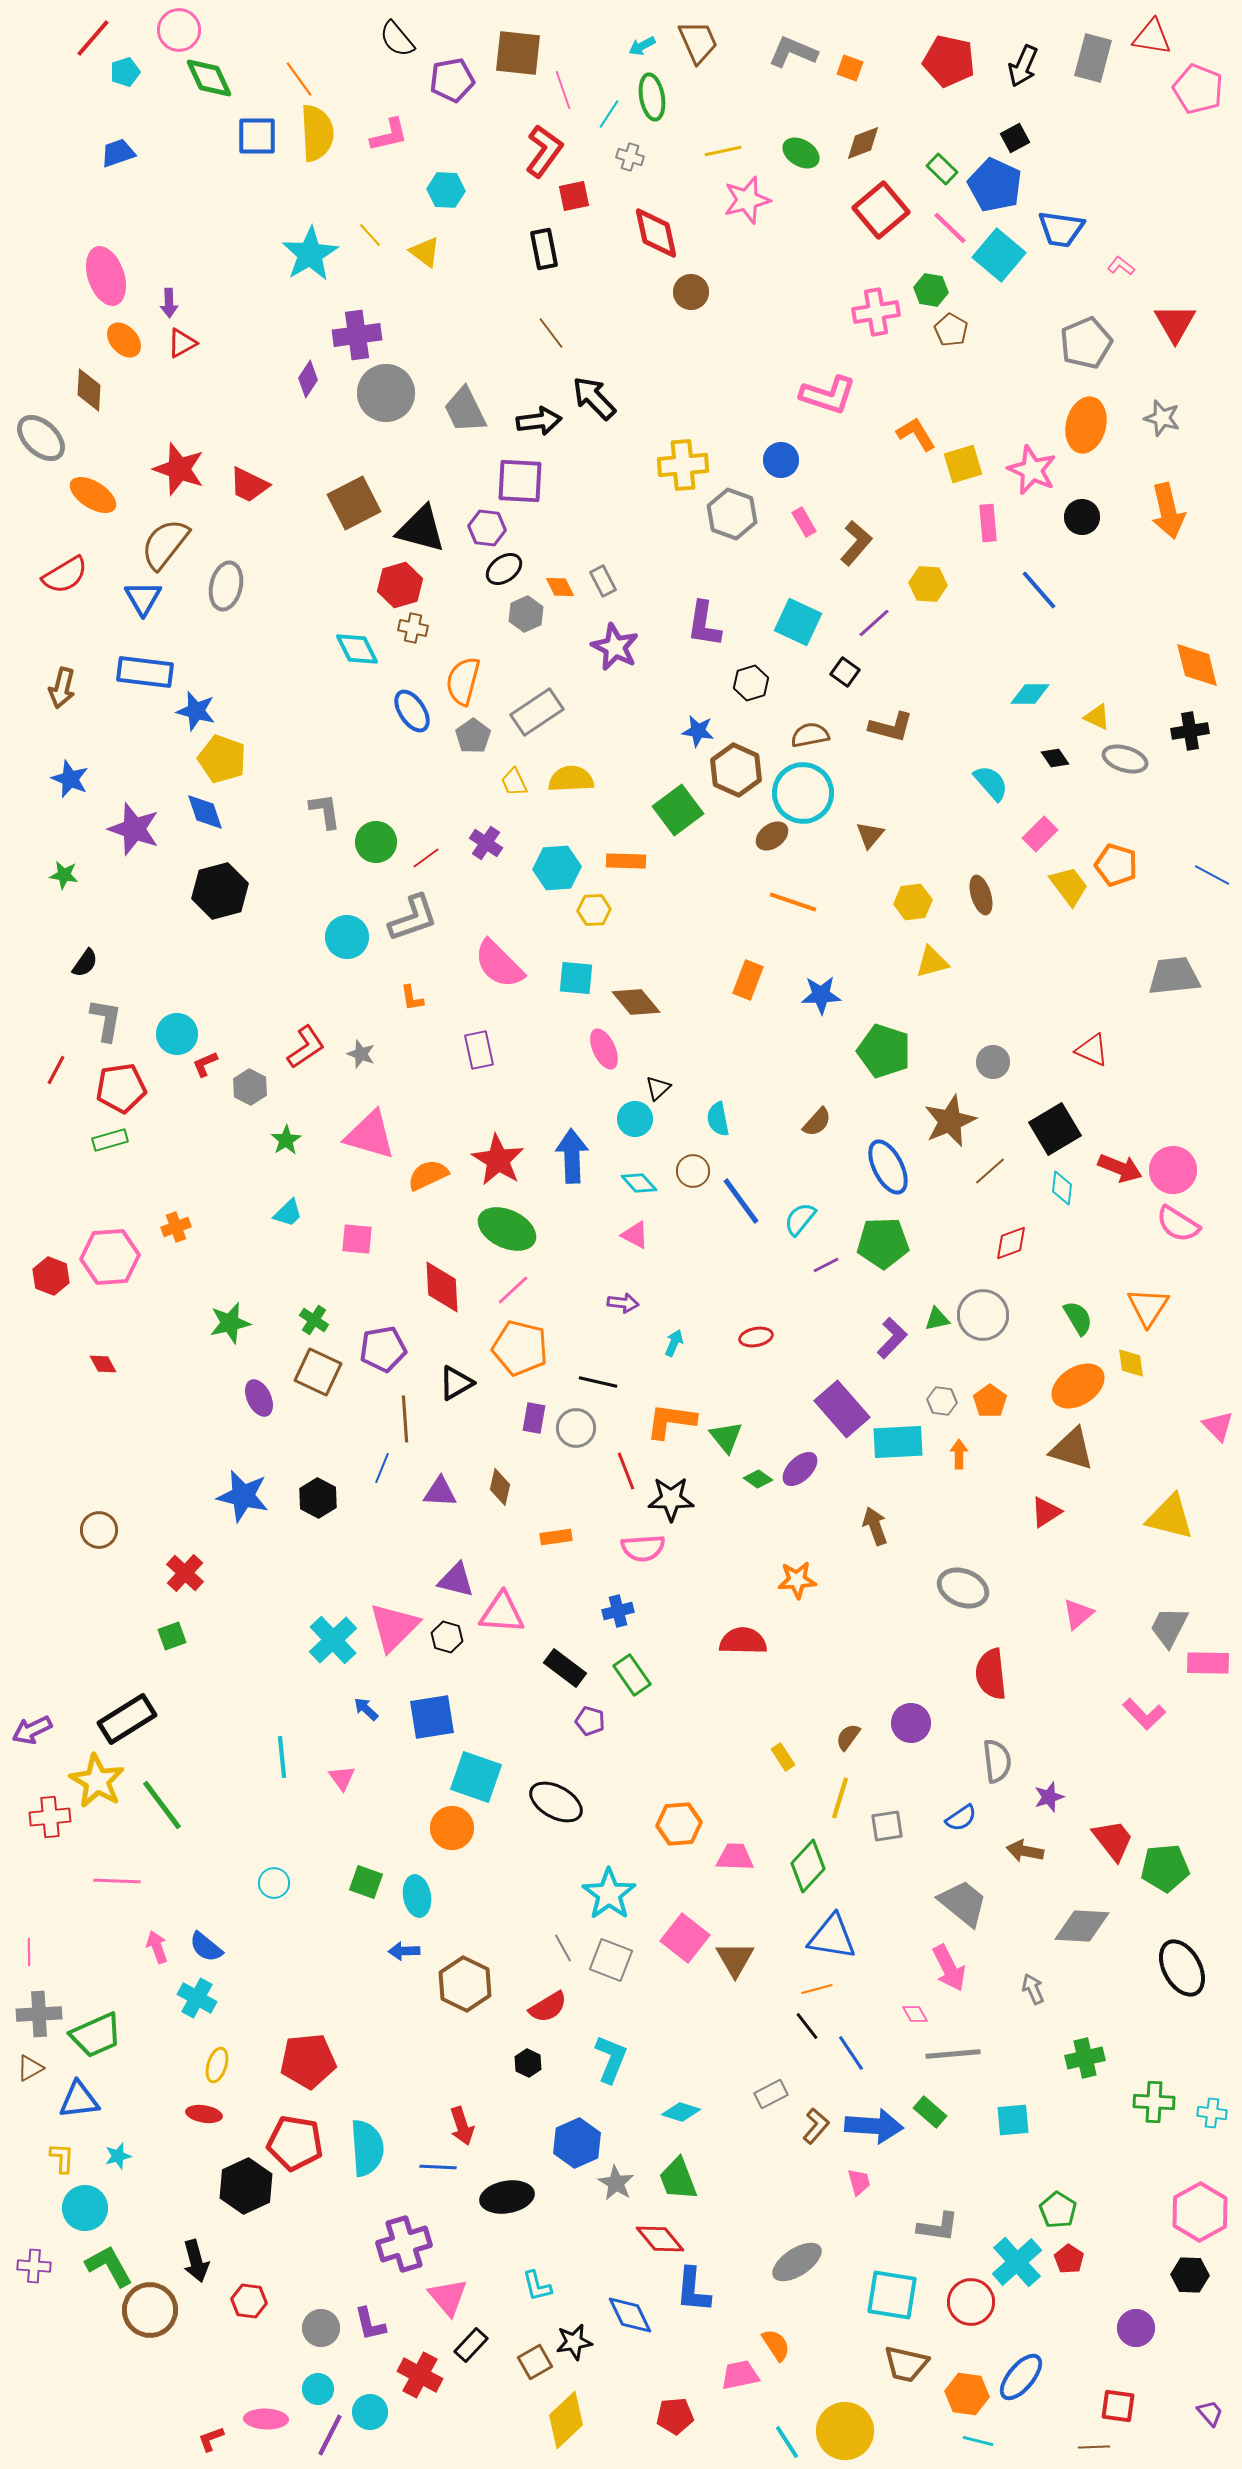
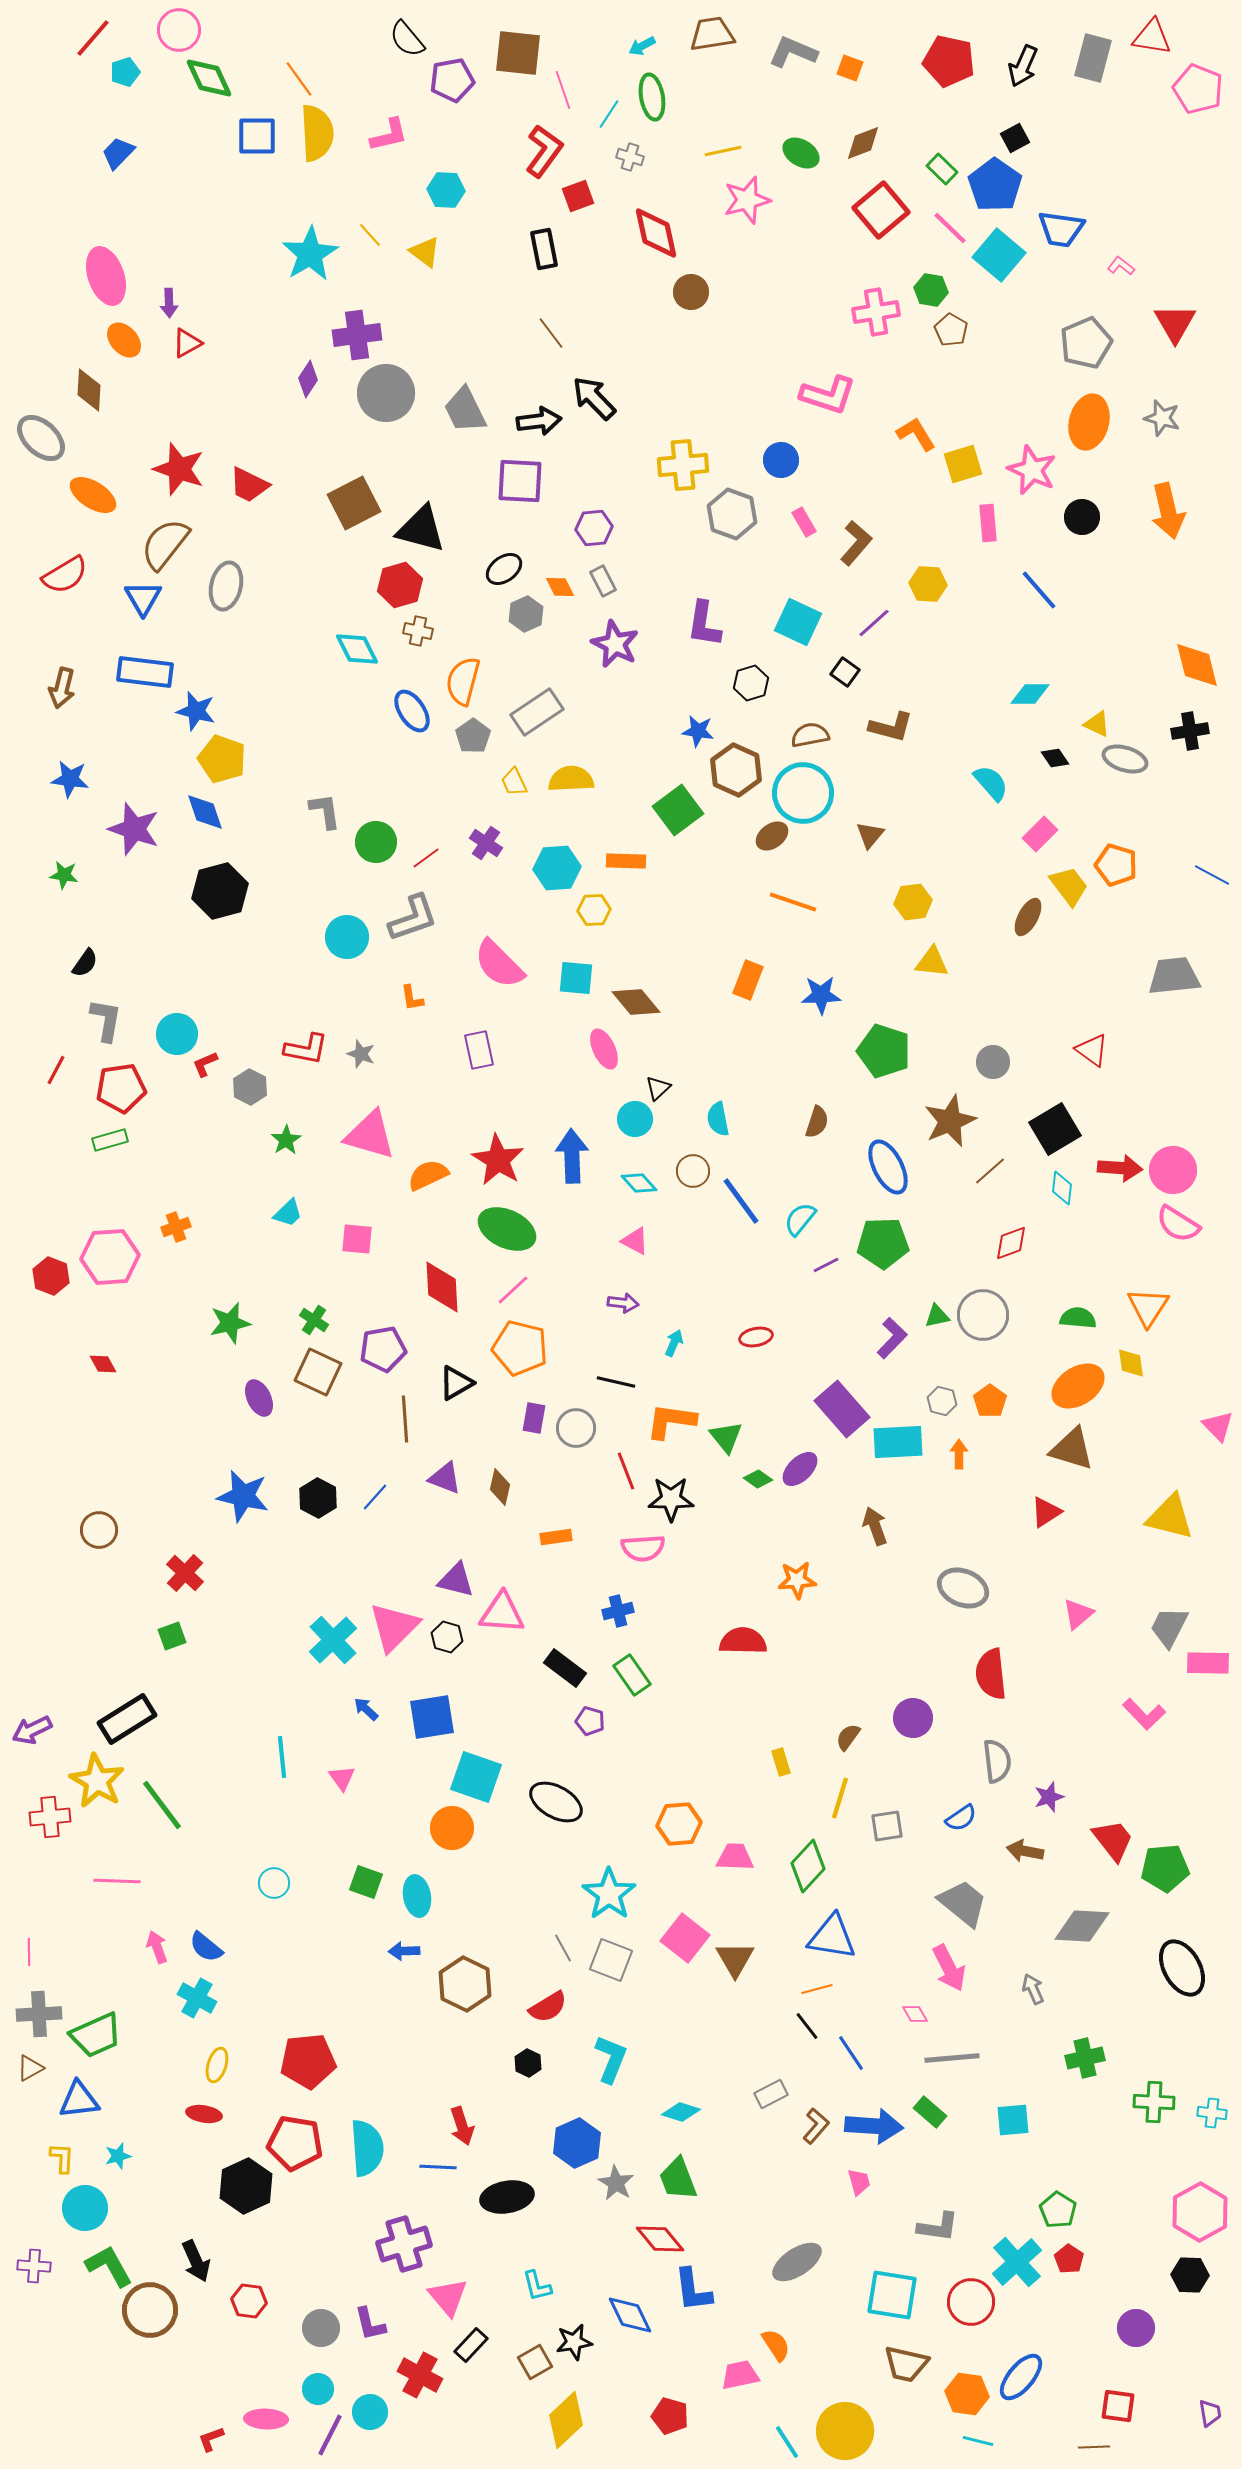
black semicircle at (397, 39): moved 10 px right
brown trapezoid at (698, 42): moved 14 px right, 8 px up; rotated 75 degrees counterclockwise
blue trapezoid at (118, 153): rotated 27 degrees counterclockwise
blue pentagon at (995, 185): rotated 10 degrees clockwise
red square at (574, 196): moved 4 px right; rotated 8 degrees counterclockwise
red triangle at (182, 343): moved 5 px right
orange ellipse at (1086, 425): moved 3 px right, 3 px up
purple hexagon at (487, 528): moved 107 px right; rotated 12 degrees counterclockwise
brown cross at (413, 628): moved 5 px right, 3 px down
purple star at (615, 647): moved 3 px up
yellow triangle at (1097, 717): moved 7 px down
blue star at (70, 779): rotated 15 degrees counterclockwise
brown ellipse at (981, 895): moved 47 px right, 22 px down; rotated 45 degrees clockwise
yellow triangle at (932, 962): rotated 21 degrees clockwise
red L-shape at (306, 1047): moved 2 px down; rotated 45 degrees clockwise
red triangle at (1092, 1050): rotated 12 degrees clockwise
brown semicircle at (817, 1122): rotated 24 degrees counterclockwise
red arrow at (1120, 1168): rotated 18 degrees counterclockwise
pink triangle at (635, 1235): moved 6 px down
green semicircle at (1078, 1318): rotated 54 degrees counterclockwise
green triangle at (937, 1319): moved 3 px up
black line at (598, 1382): moved 18 px right
gray hexagon at (942, 1401): rotated 8 degrees clockwise
blue line at (382, 1468): moved 7 px left, 29 px down; rotated 20 degrees clockwise
purple triangle at (440, 1492): moved 5 px right, 14 px up; rotated 18 degrees clockwise
purple circle at (911, 1723): moved 2 px right, 5 px up
yellow rectangle at (783, 1757): moved 2 px left, 5 px down; rotated 16 degrees clockwise
gray line at (953, 2054): moved 1 px left, 4 px down
black arrow at (196, 2261): rotated 9 degrees counterclockwise
blue L-shape at (693, 2290): rotated 12 degrees counterclockwise
purple trapezoid at (1210, 2413): rotated 32 degrees clockwise
red pentagon at (675, 2416): moved 5 px left; rotated 21 degrees clockwise
